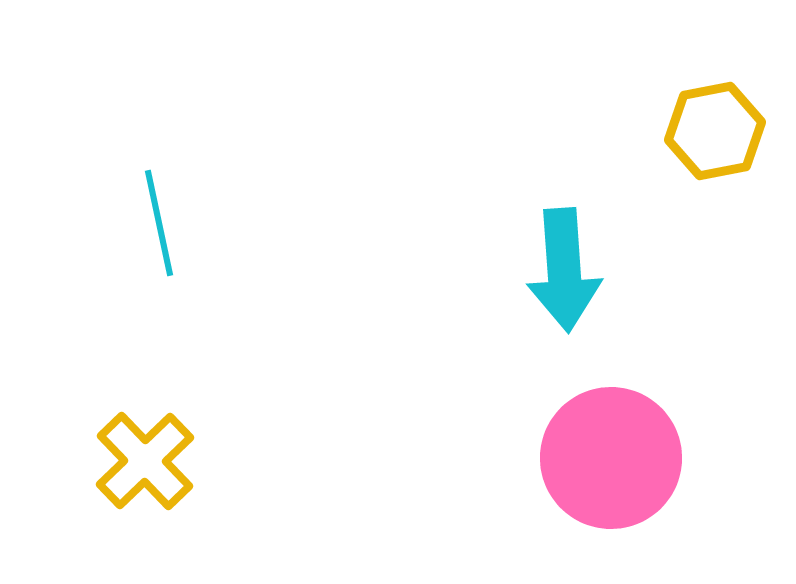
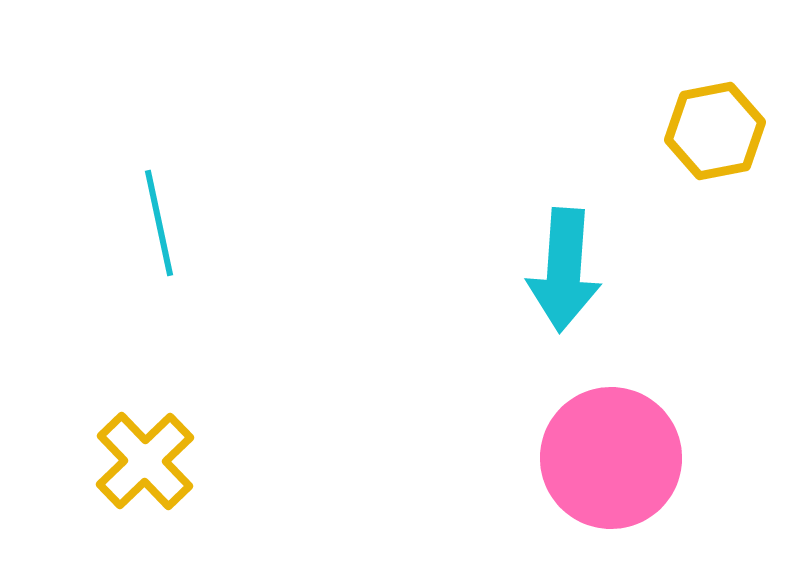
cyan arrow: rotated 8 degrees clockwise
